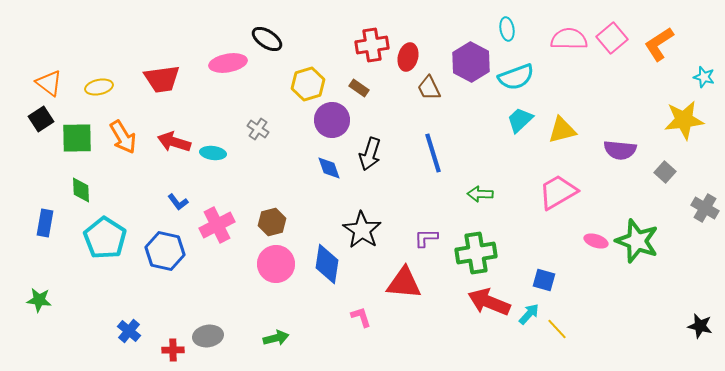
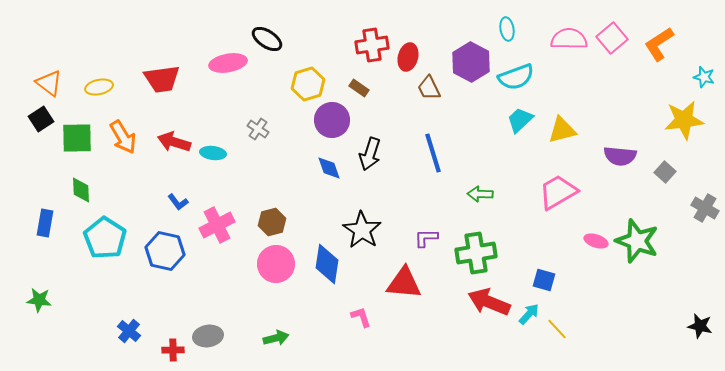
purple semicircle at (620, 150): moved 6 px down
